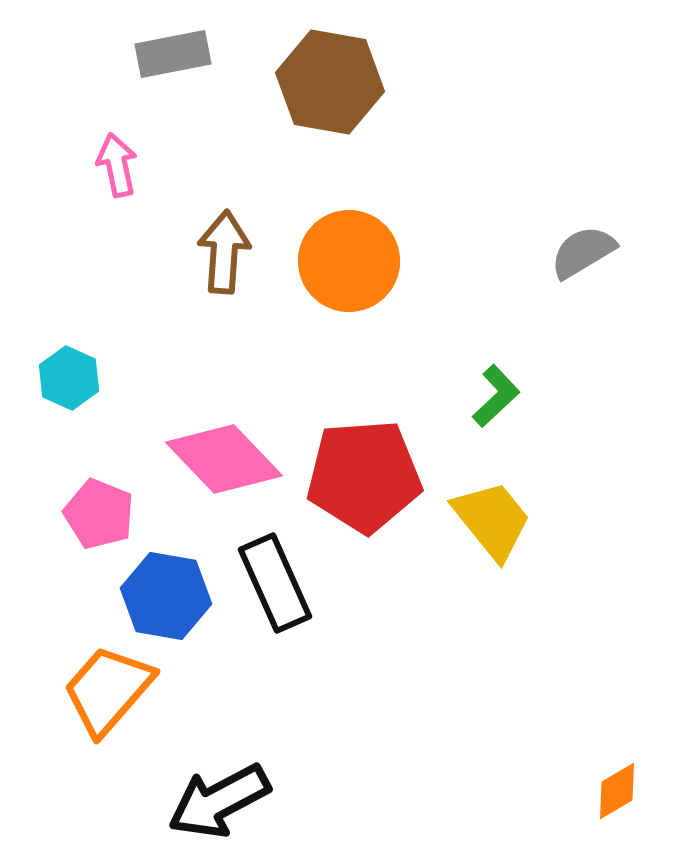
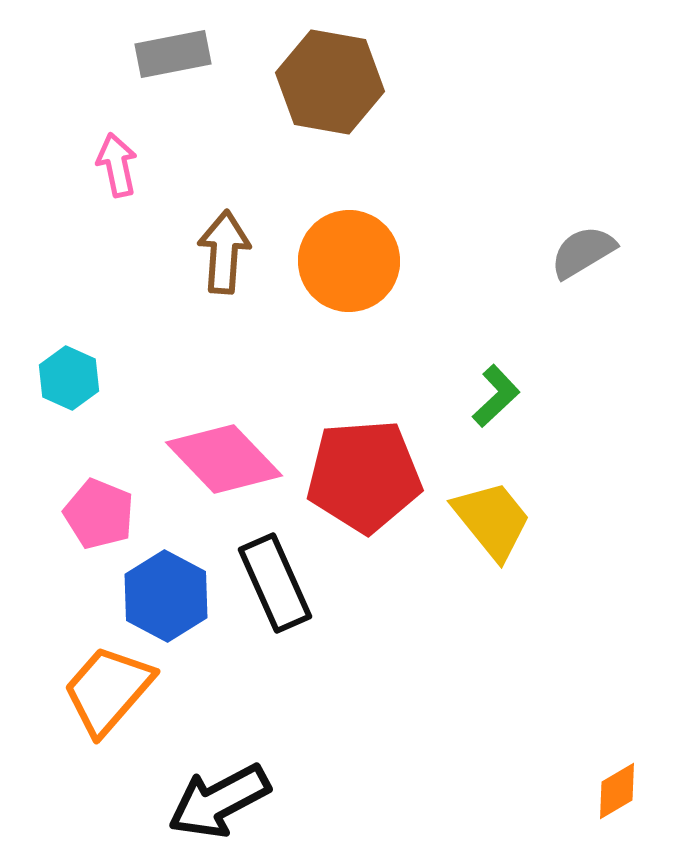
blue hexagon: rotated 18 degrees clockwise
